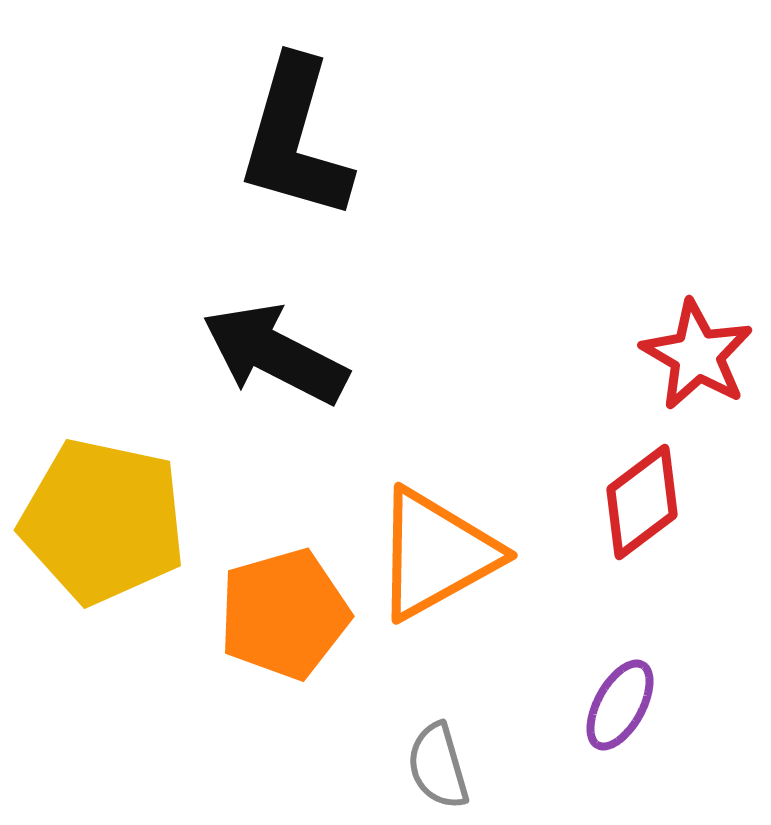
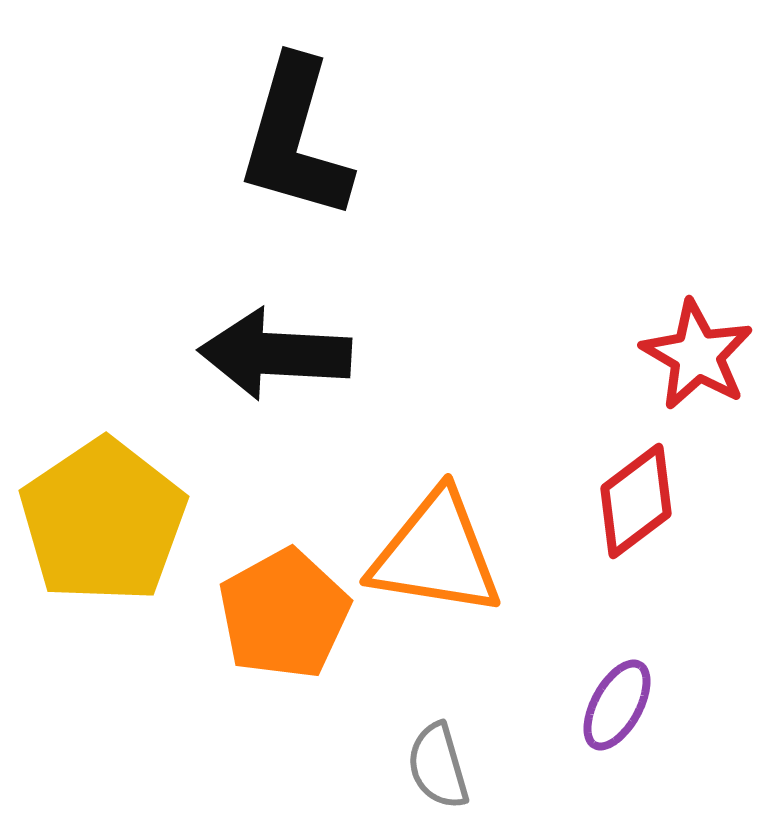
black arrow: rotated 24 degrees counterclockwise
red diamond: moved 6 px left, 1 px up
yellow pentagon: rotated 26 degrees clockwise
orange triangle: rotated 38 degrees clockwise
orange pentagon: rotated 13 degrees counterclockwise
purple ellipse: moved 3 px left
